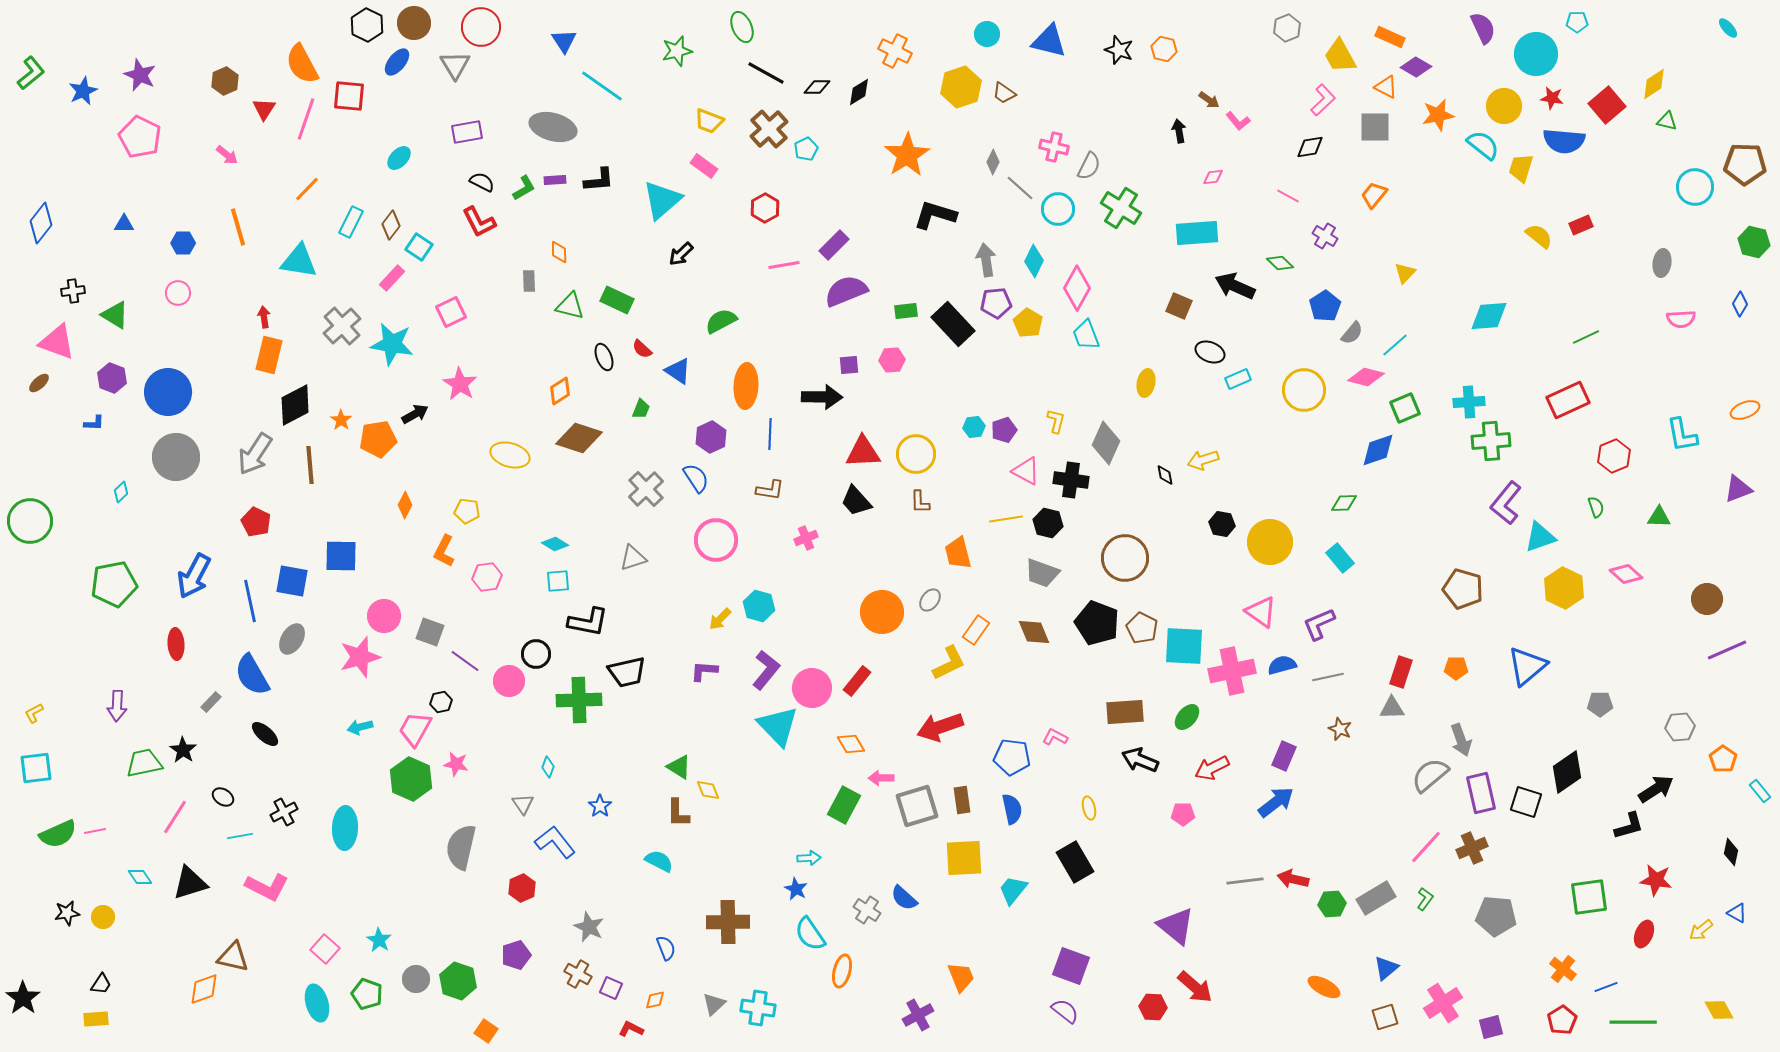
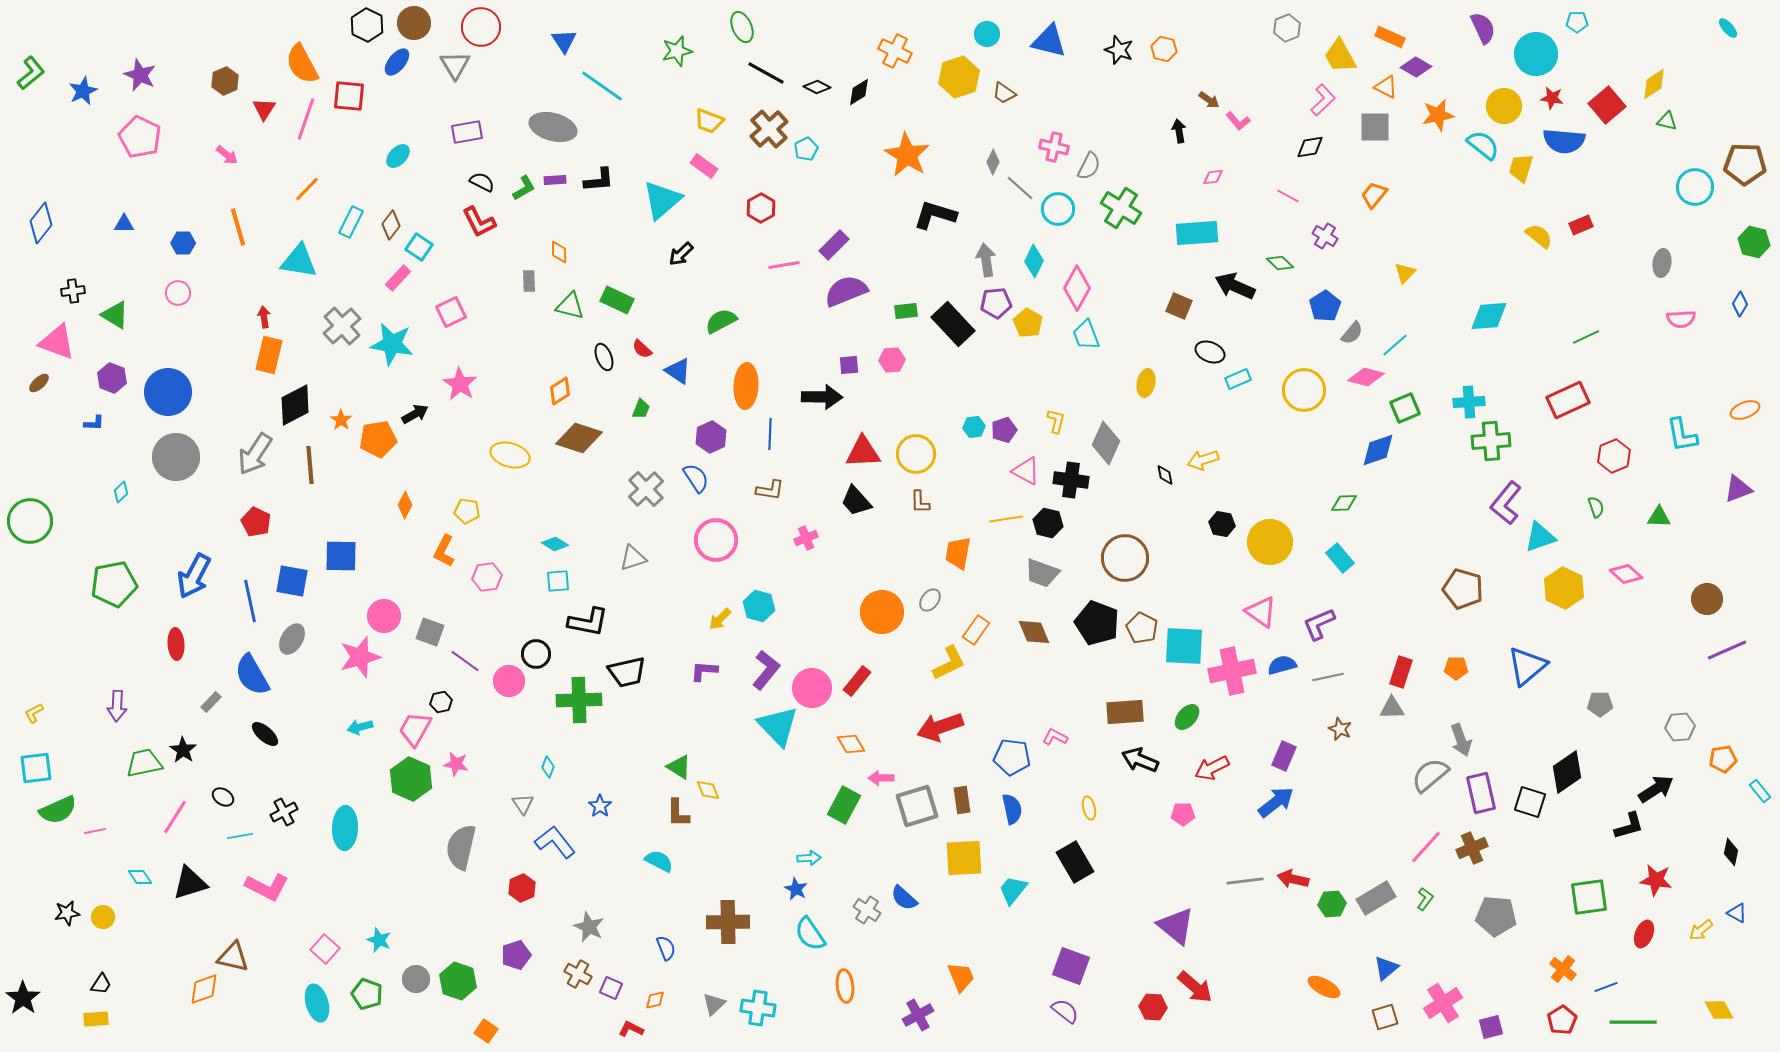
black diamond at (817, 87): rotated 28 degrees clockwise
yellow hexagon at (961, 87): moved 2 px left, 10 px up
orange star at (907, 155): rotated 9 degrees counterclockwise
cyan ellipse at (399, 158): moved 1 px left, 2 px up
red hexagon at (765, 208): moved 4 px left
pink rectangle at (392, 278): moved 6 px right
orange trapezoid at (958, 553): rotated 24 degrees clockwise
orange pentagon at (1723, 759): rotated 28 degrees clockwise
black square at (1526, 802): moved 4 px right
green semicircle at (58, 834): moved 24 px up
cyan star at (379, 940): rotated 10 degrees counterclockwise
orange ellipse at (842, 971): moved 3 px right, 15 px down; rotated 20 degrees counterclockwise
